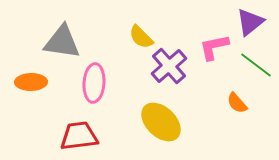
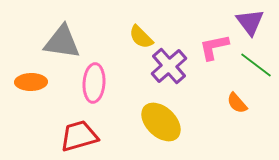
purple triangle: rotated 28 degrees counterclockwise
red trapezoid: rotated 9 degrees counterclockwise
